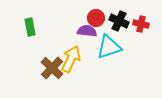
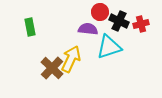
red circle: moved 4 px right, 6 px up
red cross: rotated 28 degrees counterclockwise
purple semicircle: moved 1 px right, 2 px up
